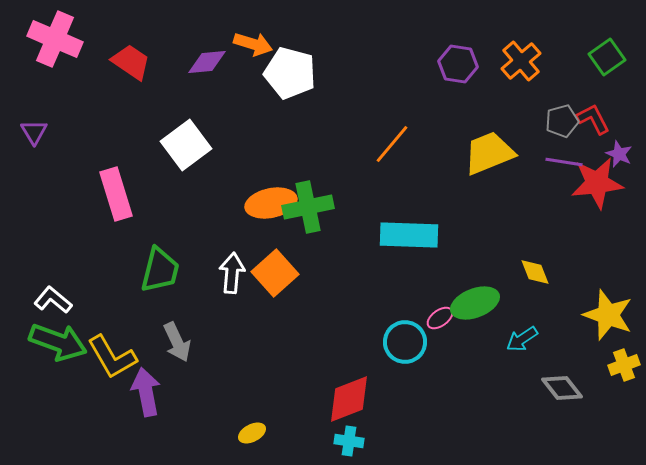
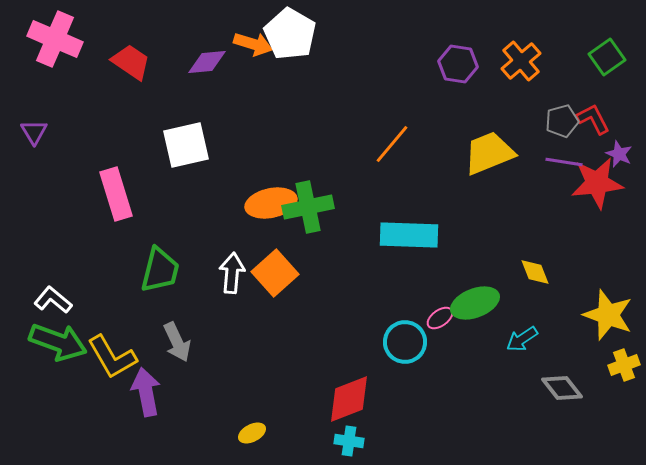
white pentagon: moved 39 px up; rotated 15 degrees clockwise
white square: rotated 24 degrees clockwise
